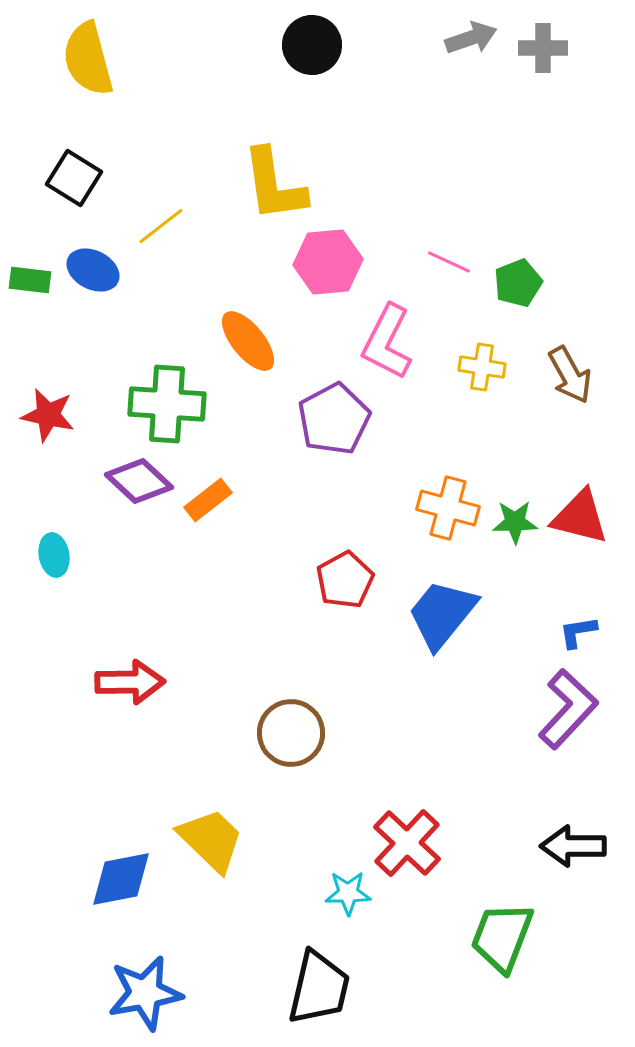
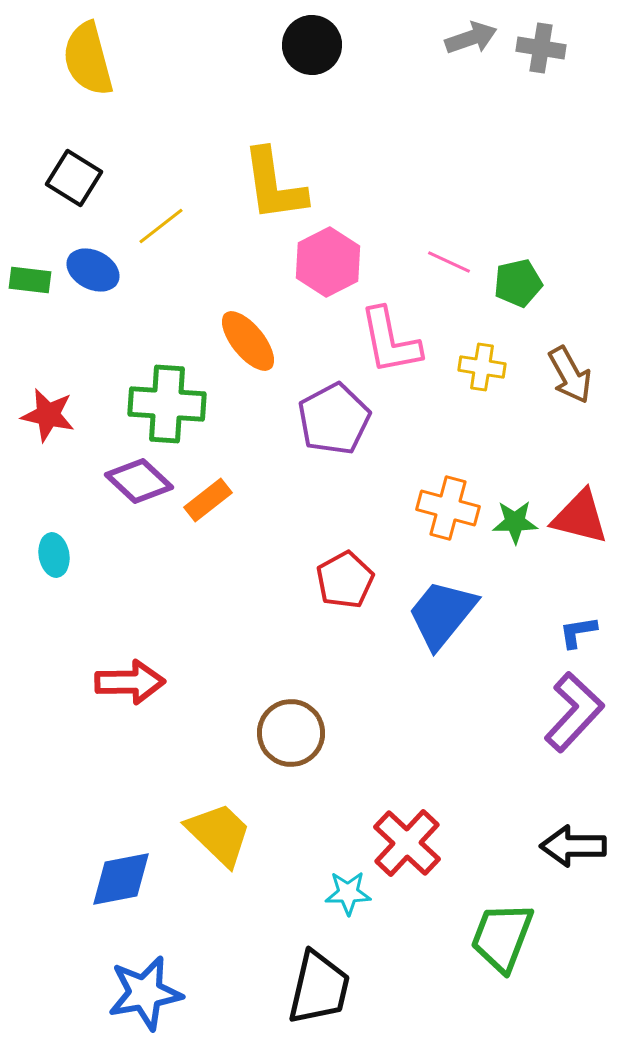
gray cross: moved 2 px left; rotated 9 degrees clockwise
pink hexagon: rotated 22 degrees counterclockwise
green pentagon: rotated 9 degrees clockwise
pink L-shape: moved 3 px right, 1 px up; rotated 38 degrees counterclockwise
purple L-shape: moved 6 px right, 3 px down
yellow trapezoid: moved 8 px right, 6 px up
